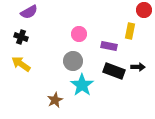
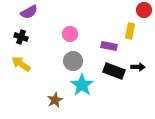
pink circle: moved 9 px left
